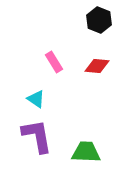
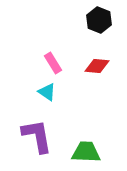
pink rectangle: moved 1 px left, 1 px down
cyan triangle: moved 11 px right, 7 px up
